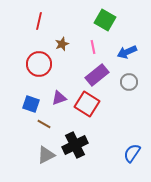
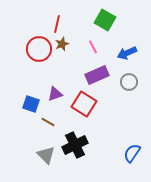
red line: moved 18 px right, 3 px down
pink line: rotated 16 degrees counterclockwise
blue arrow: moved 1 px down
red circle: moved 15 px up
purple rectangle: rotated 15 degrees clockwise
purple triangle: moved 4 px left, 4 px up
red square: moved 3 px left
brown line: moved 4 px right, 2 px up
gray triangle: rotated 48 degrees counterclockwise
